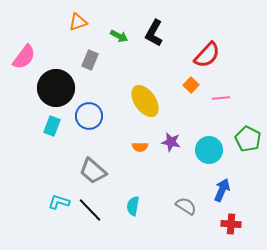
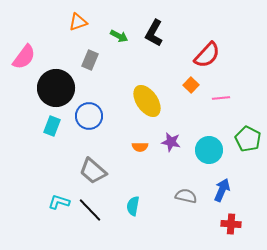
yellow ellipse: moved 2 px right
gray semicircle: moved 10 px up; rotated 20 degrees counterclockwise
